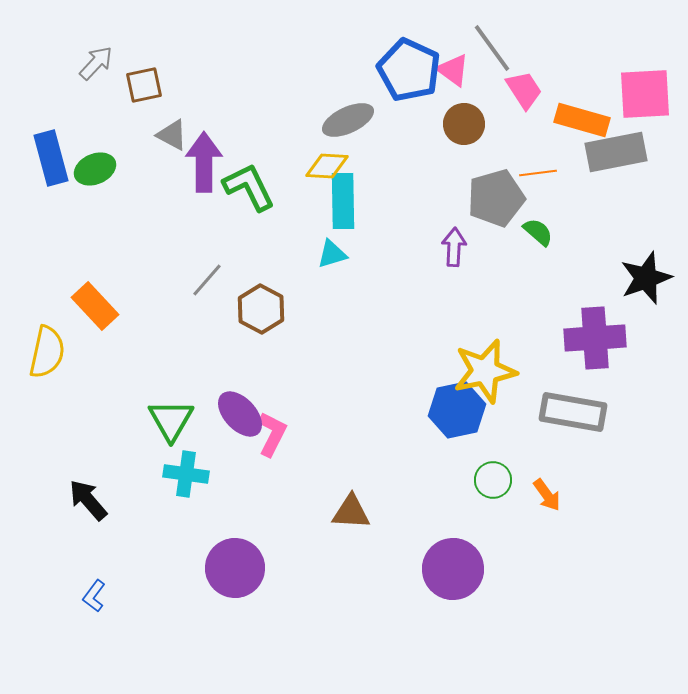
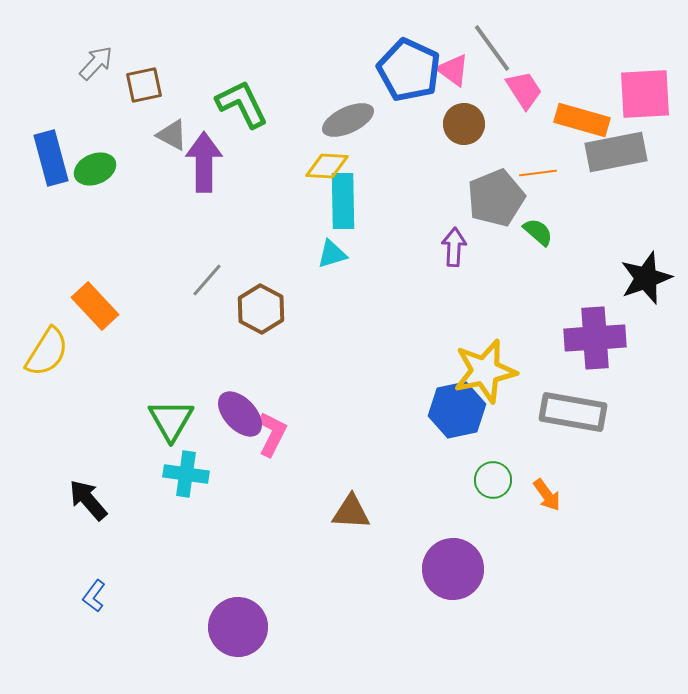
green L-shape at (249, 187): moved 7 px left, 83 px up
gray pentagon at (496, 198): rotated 6 degrees counterclockwise
yellow semicircle at (47, 352): rotated 20 degrees clockwise
purple circle at (235, 568): moved 3 px right, 59 px down
